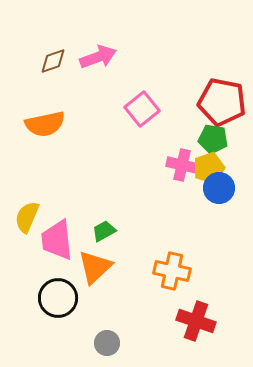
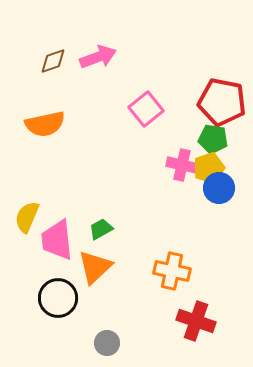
pink square: moved 4 px right
green trapezoid: moved 3 px left, 2 px up
